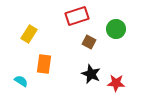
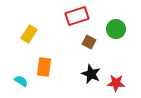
orange rectangle: moved 3 px down
